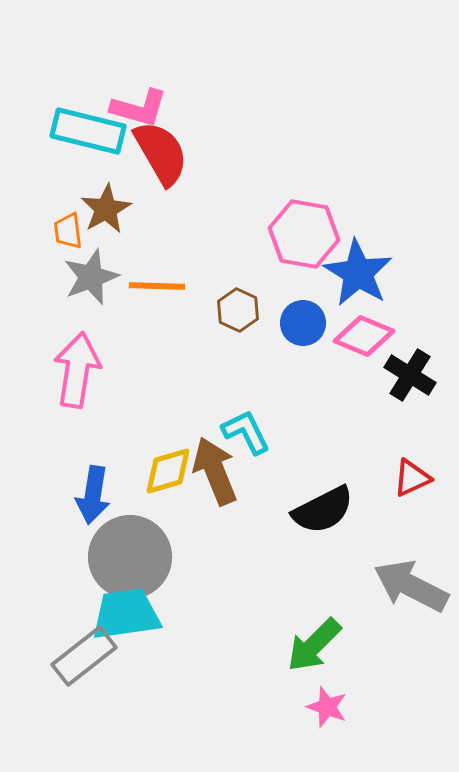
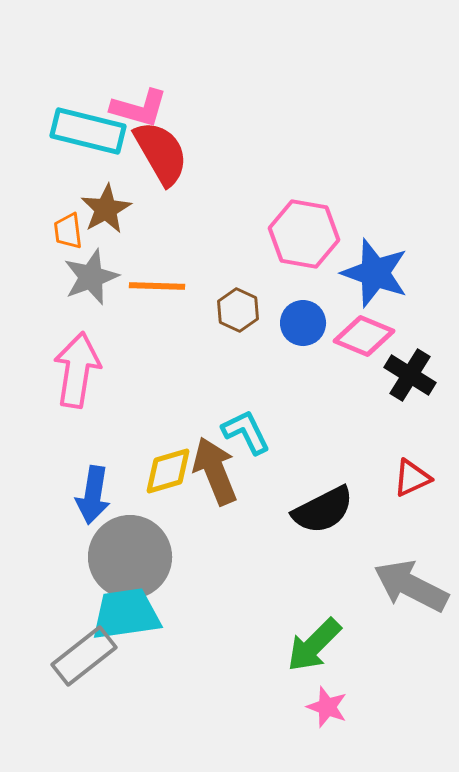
blue star: moved 17 px right; rotated 12 degrees counterclockwise
